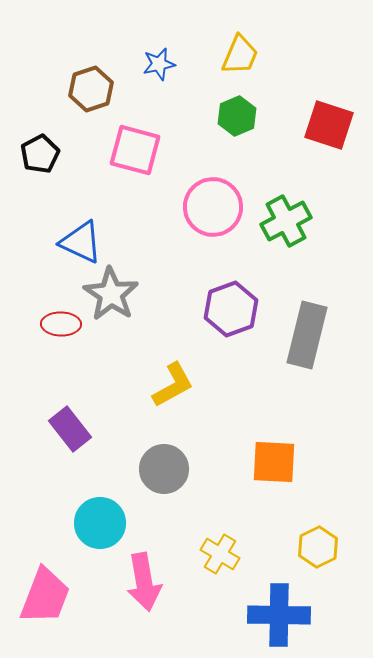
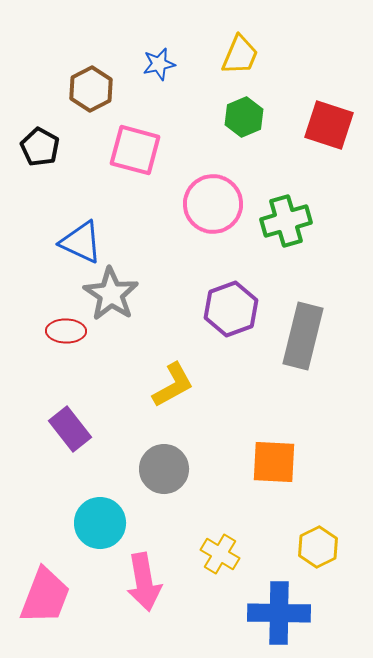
brown hexagon: rotated 9 degrees counterclockwise
green hexagon: moved 7 px right, 1 px down
black pentagon: moved 7 px up; rotated 15 degrees counterclockwise
pink circle: moved 3 px up
green cross: rotated 12 degrees clockwise
red ellipse: moved 5 px right, 7 px down
gray rectangle: moved 4 px left, 1 px down
blue cross: moved 2 px up
